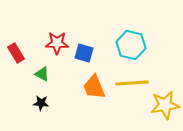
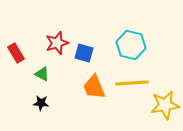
red star: rotated 20 degrees counterclockwise
